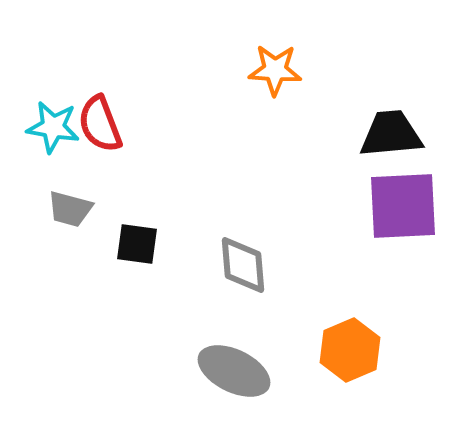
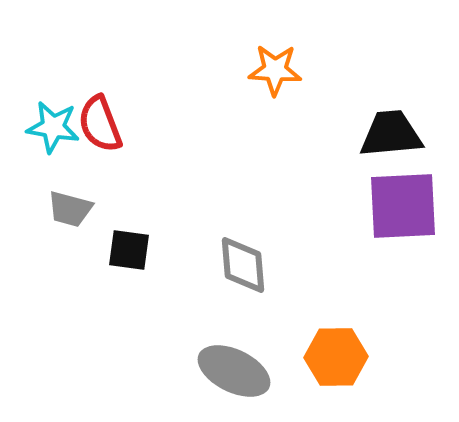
black square: moved 8 px left, 6 px down
orange hexagon: moved 14 px left, 7 px down; rotated 22 degrees clockwise
